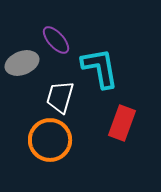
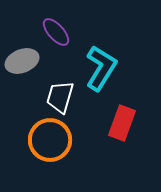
purple ellipse: moved 8 px up
gray ellipse: moved 2 px up
cyan L-shape: moved 1 px right; rotated 42 degrees clockwise
